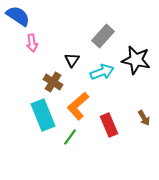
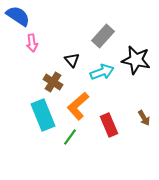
black triangle: rotated 14 degrees counterclockwise
